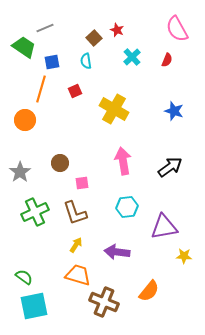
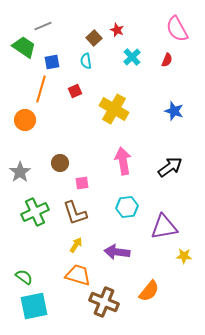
gray line: moved 2 px left, 2 px up
